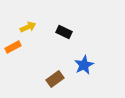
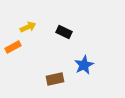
brown rectangle: rotated 24 degrees clockwise
